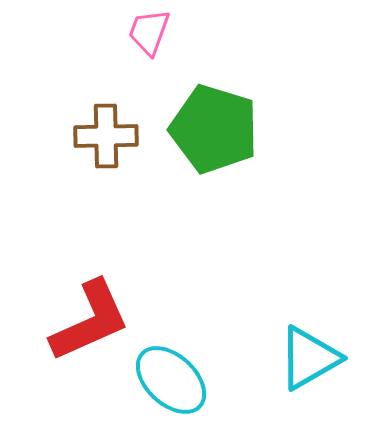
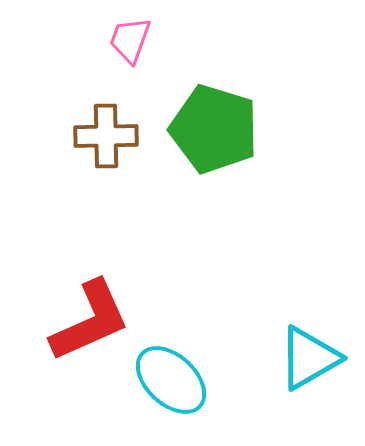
pink trapezoid: moved 19 px left, 8 px down
